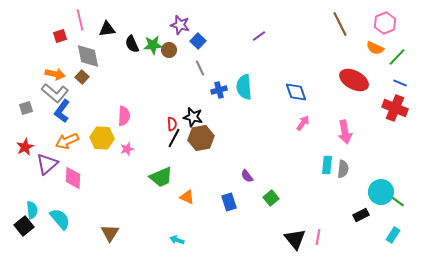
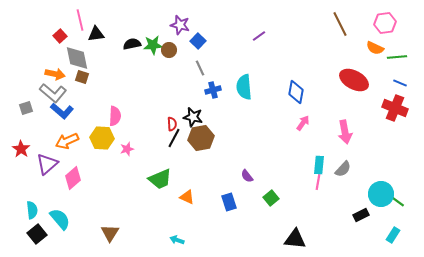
pink hexagon at (385, 23): rotated 15 degrees clockwise
black triangle at (107, 29): moved 11 px left, 5 px down
red square at (60, 36): rotated 24 degrees counterclockwise
black semicircle at (132, 44): rotated 102 degrees clockwise
gray diamond at (88, 56): moved 11 px left, 2 px down
green line at (397, 57): rotated 42 degrees clockwise
brown square at (82, 77): rotated 24 degrees counterclockwise
blue cross at (219, 90): moved 6 px left
blue diamond at (296, 92): rotated 30 degrees clockwise
gray L-shape at (55, 93): moved 2 px left
blue L-shape at (62, 111): rotated 85 degrees counterclockwise
pink semicircle at (124, 116): moved 9 px left
red star at (25, 147): moved 4 px left, 2 px down; rotated 12 degrees counterclockwise
cyan rectangle at (327, 165): moved 8 px left
gray semicircle at (343, 169): rotated 36 degrees clockwise
green trapezoid at (161, 177): moved 1 px left, 2 px down
pink diamond at (73, 178): rotated 45 degrees clockwise
cyan circle at (381, 192): moved 2 px down
black square at (24, 226): moved 13 px right, 8 px down
pink line at (318, 237): moved 55 px up
black triangle at (295, 239): rotated 45 degrees counterclockwise
